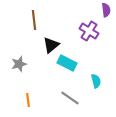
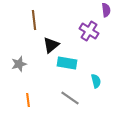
cyan rectangle: rotated 18 degrees counterclockwise
